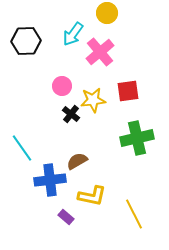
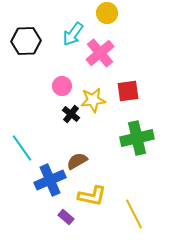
pink cross: moved 1 px down
blue cross: rotated 16 degrees counterclockwise
